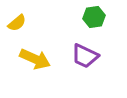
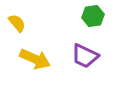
green hexagon: moved 1 px left, 1 px up
yellow semicircle: rotated 90 degrees counterclockwise
